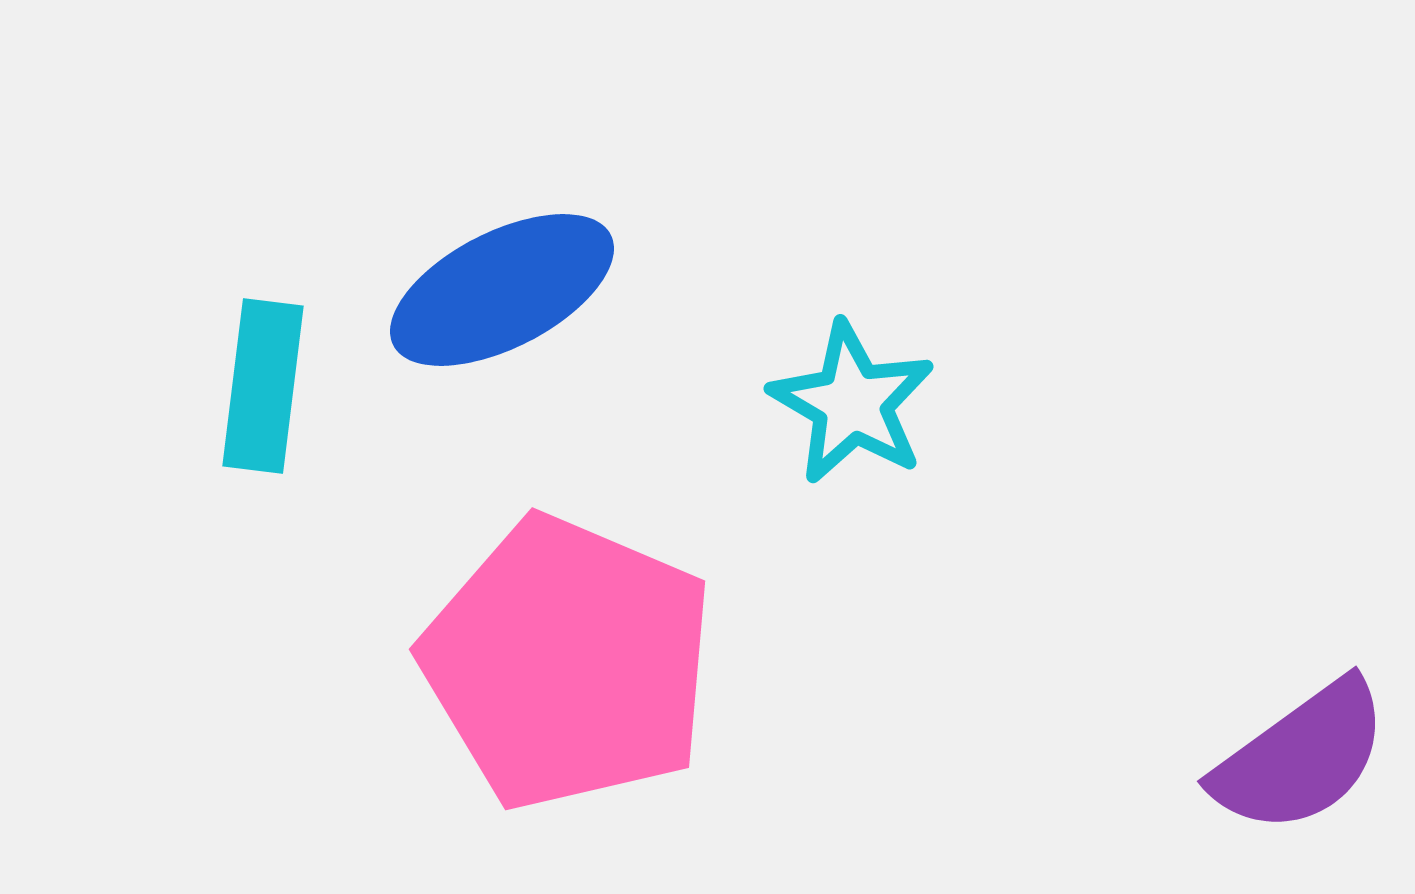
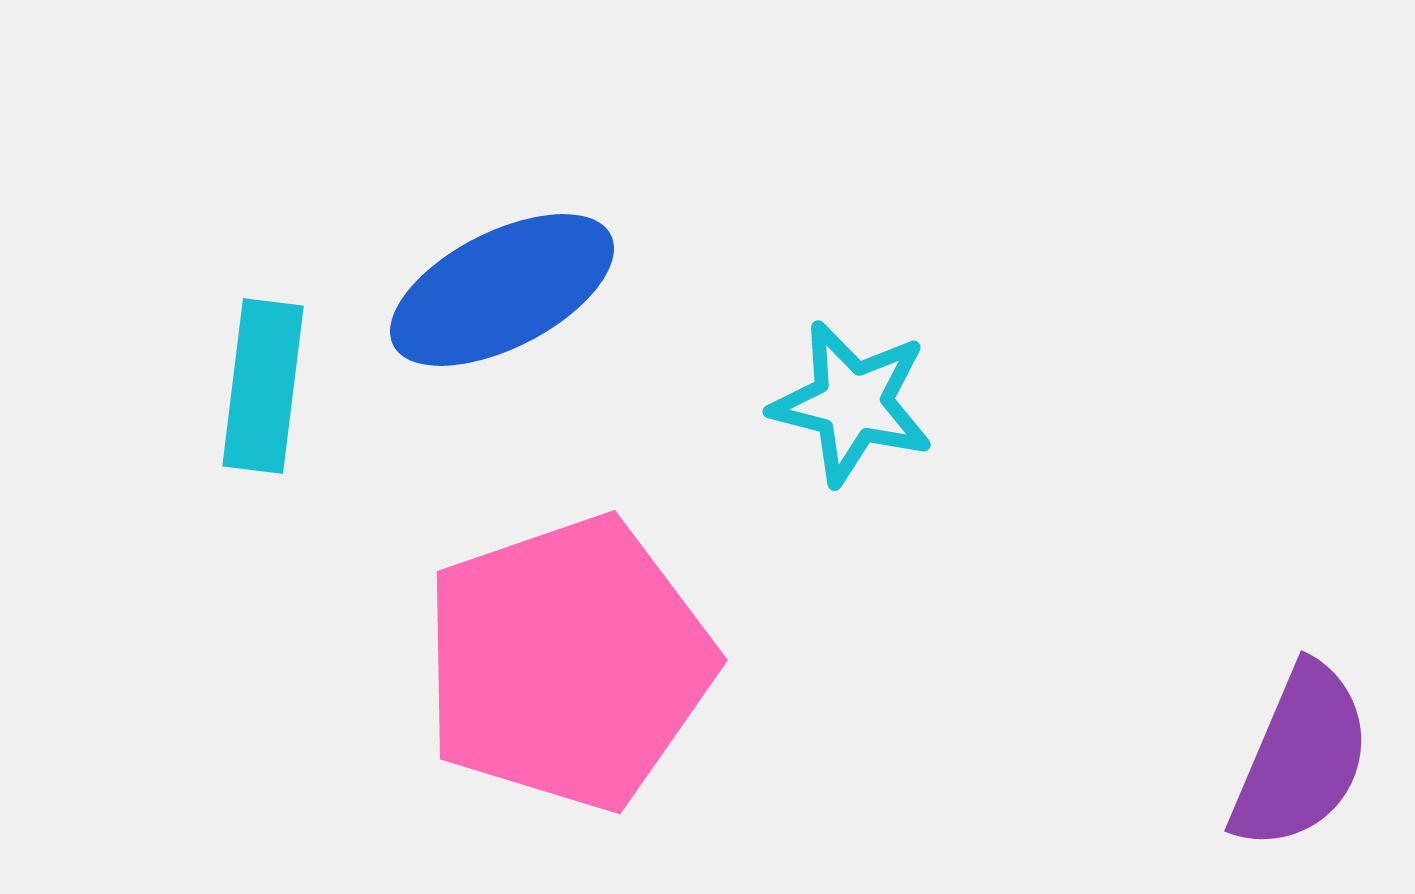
cyan star: rotated 16 degrees counterclockwise
pink pentagon: rotated 30 degrees clockwise
purple semicircle: rotated 31 degrees counterclockwise
